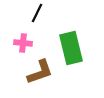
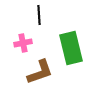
black line: moved 2 px right, 2 px down; rotated 30 degrees counterclockwise
pink cross: rotated 18 degrees counterclockwise
